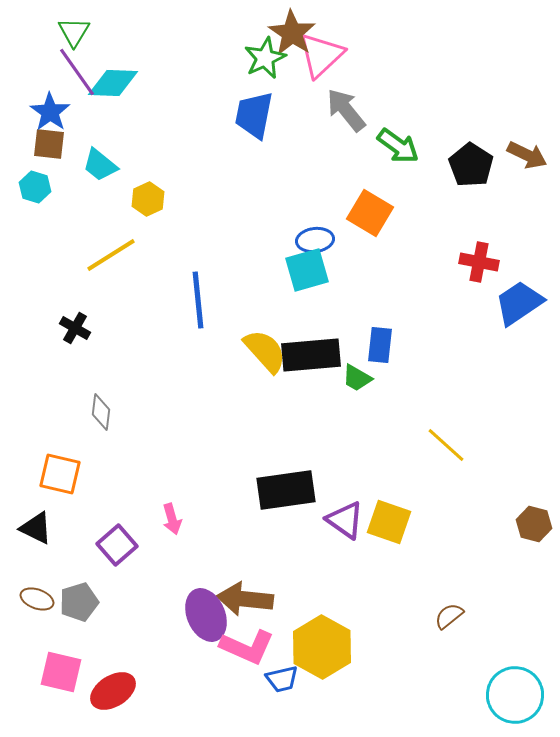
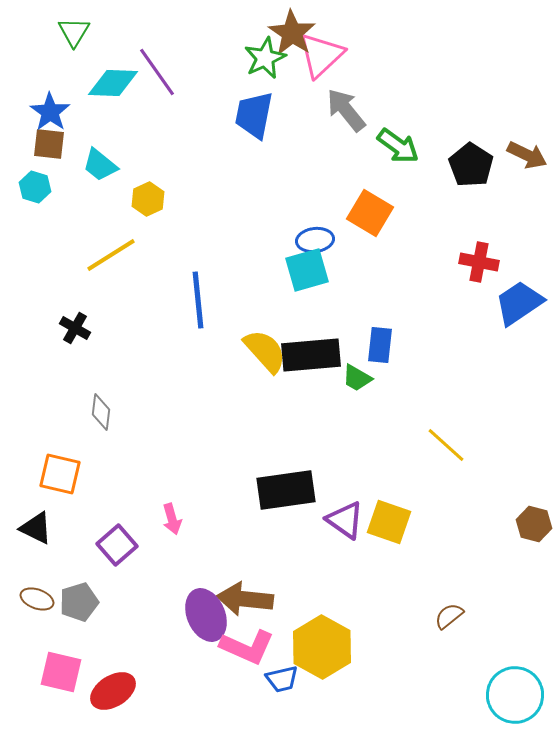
purple line at (77, 72): moved 80 px right
